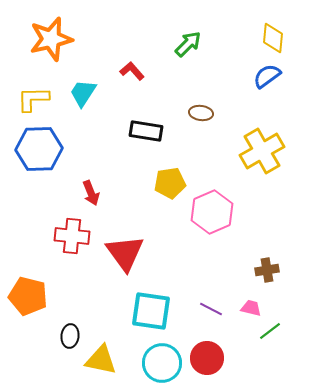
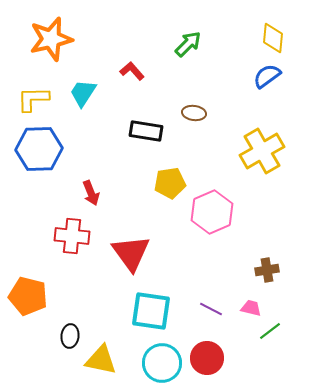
brown ellipse: moved 7 px left
red triangle: moved 6 px right
